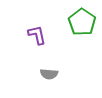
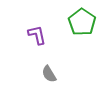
gray semicircle: rotated 54 degrees clockwise
